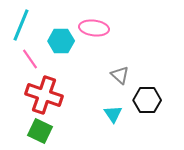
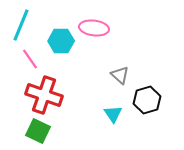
black hexagon: rotated 16 degrees counterclockwise
green square: moved 2 px left
